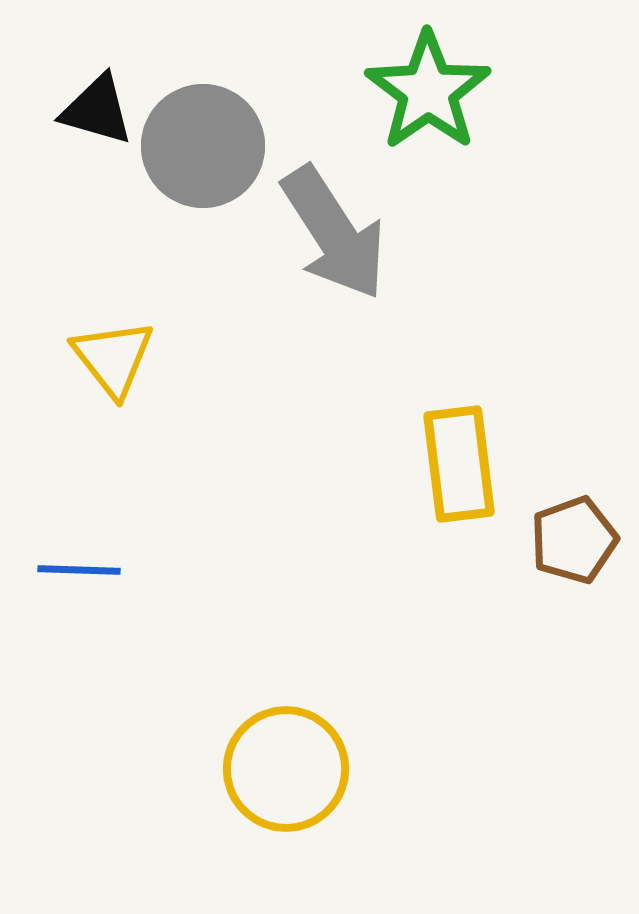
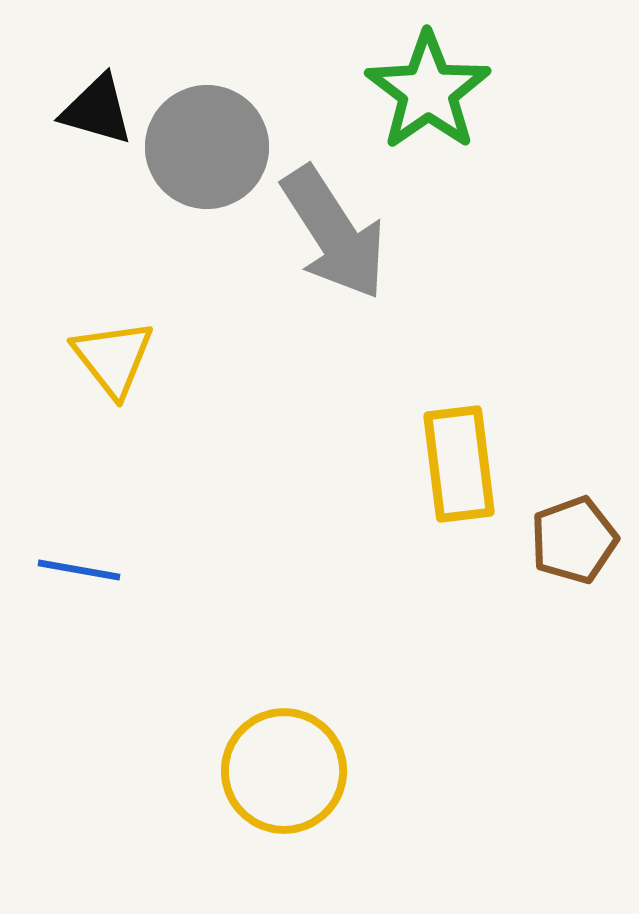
gray circle: moved 4 px right, 1 px down
blue line: rotated 8 degrees clockwise
yellow circle: moved 2 px left, 2 px down
